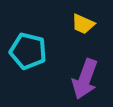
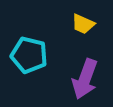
cyan pentagon: moved 1 px right, 4 px down
